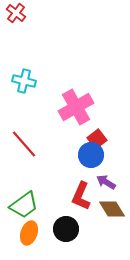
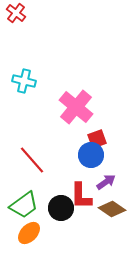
pink cross: rotated 20 degrees counterclockwise
red square: rotated 18 degrees clockwise
red line: moved 8 px right, 16 px down
purple arrow: rotated 114 degrees clockwise
red L-shape: rotated 24 degrees counterclockwise
brown diamond: rotated 24 degrees counterclockwise
black circle: moved 5 px left, 21 px up
orange ellipse: rotated 25 degrees clockwise
